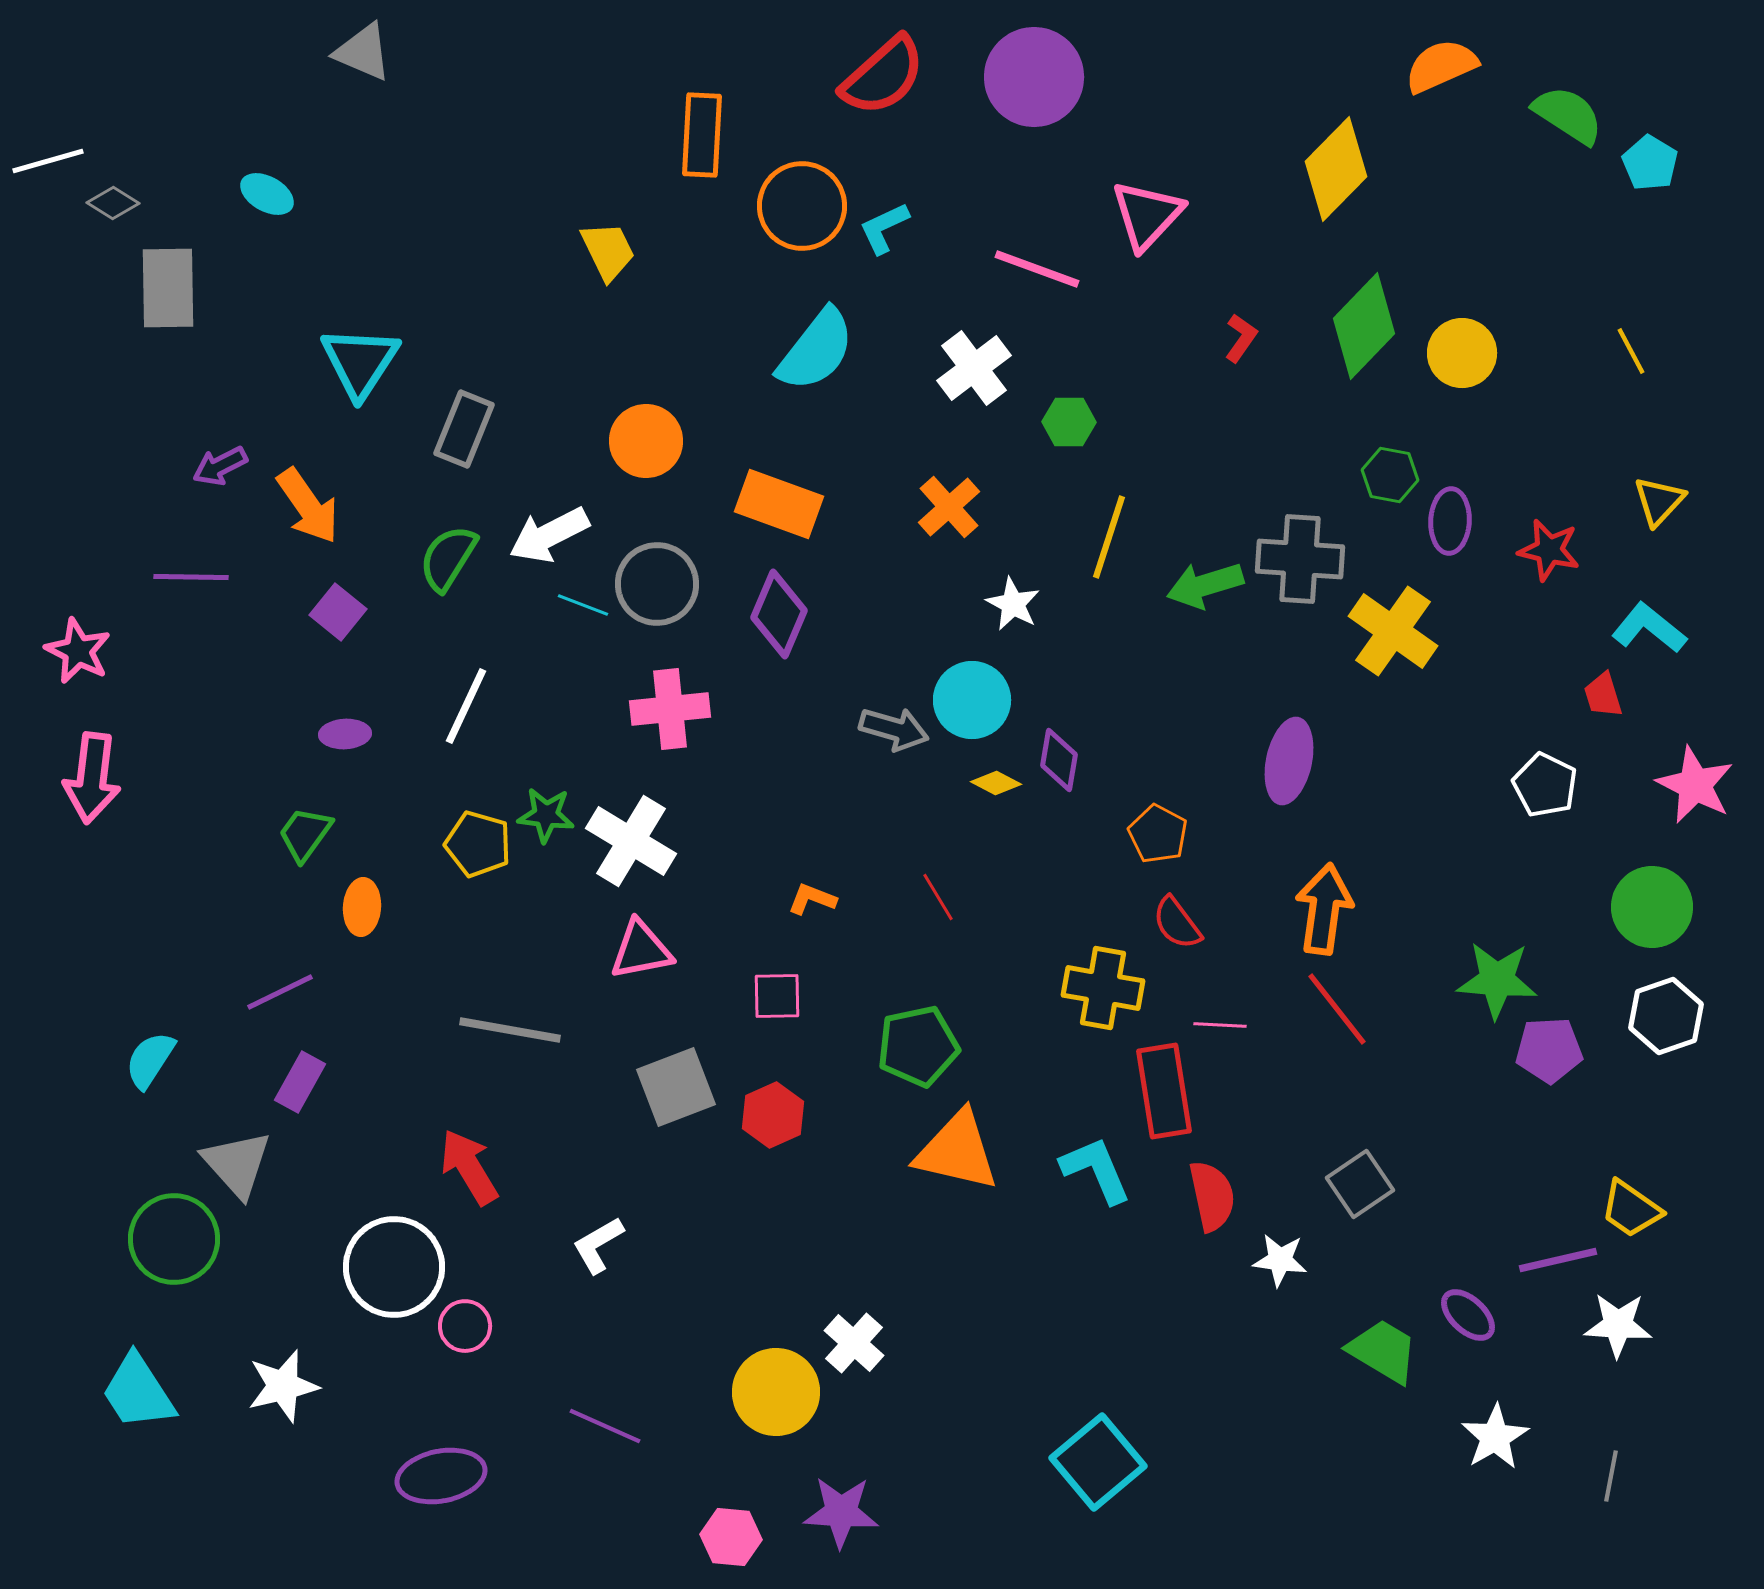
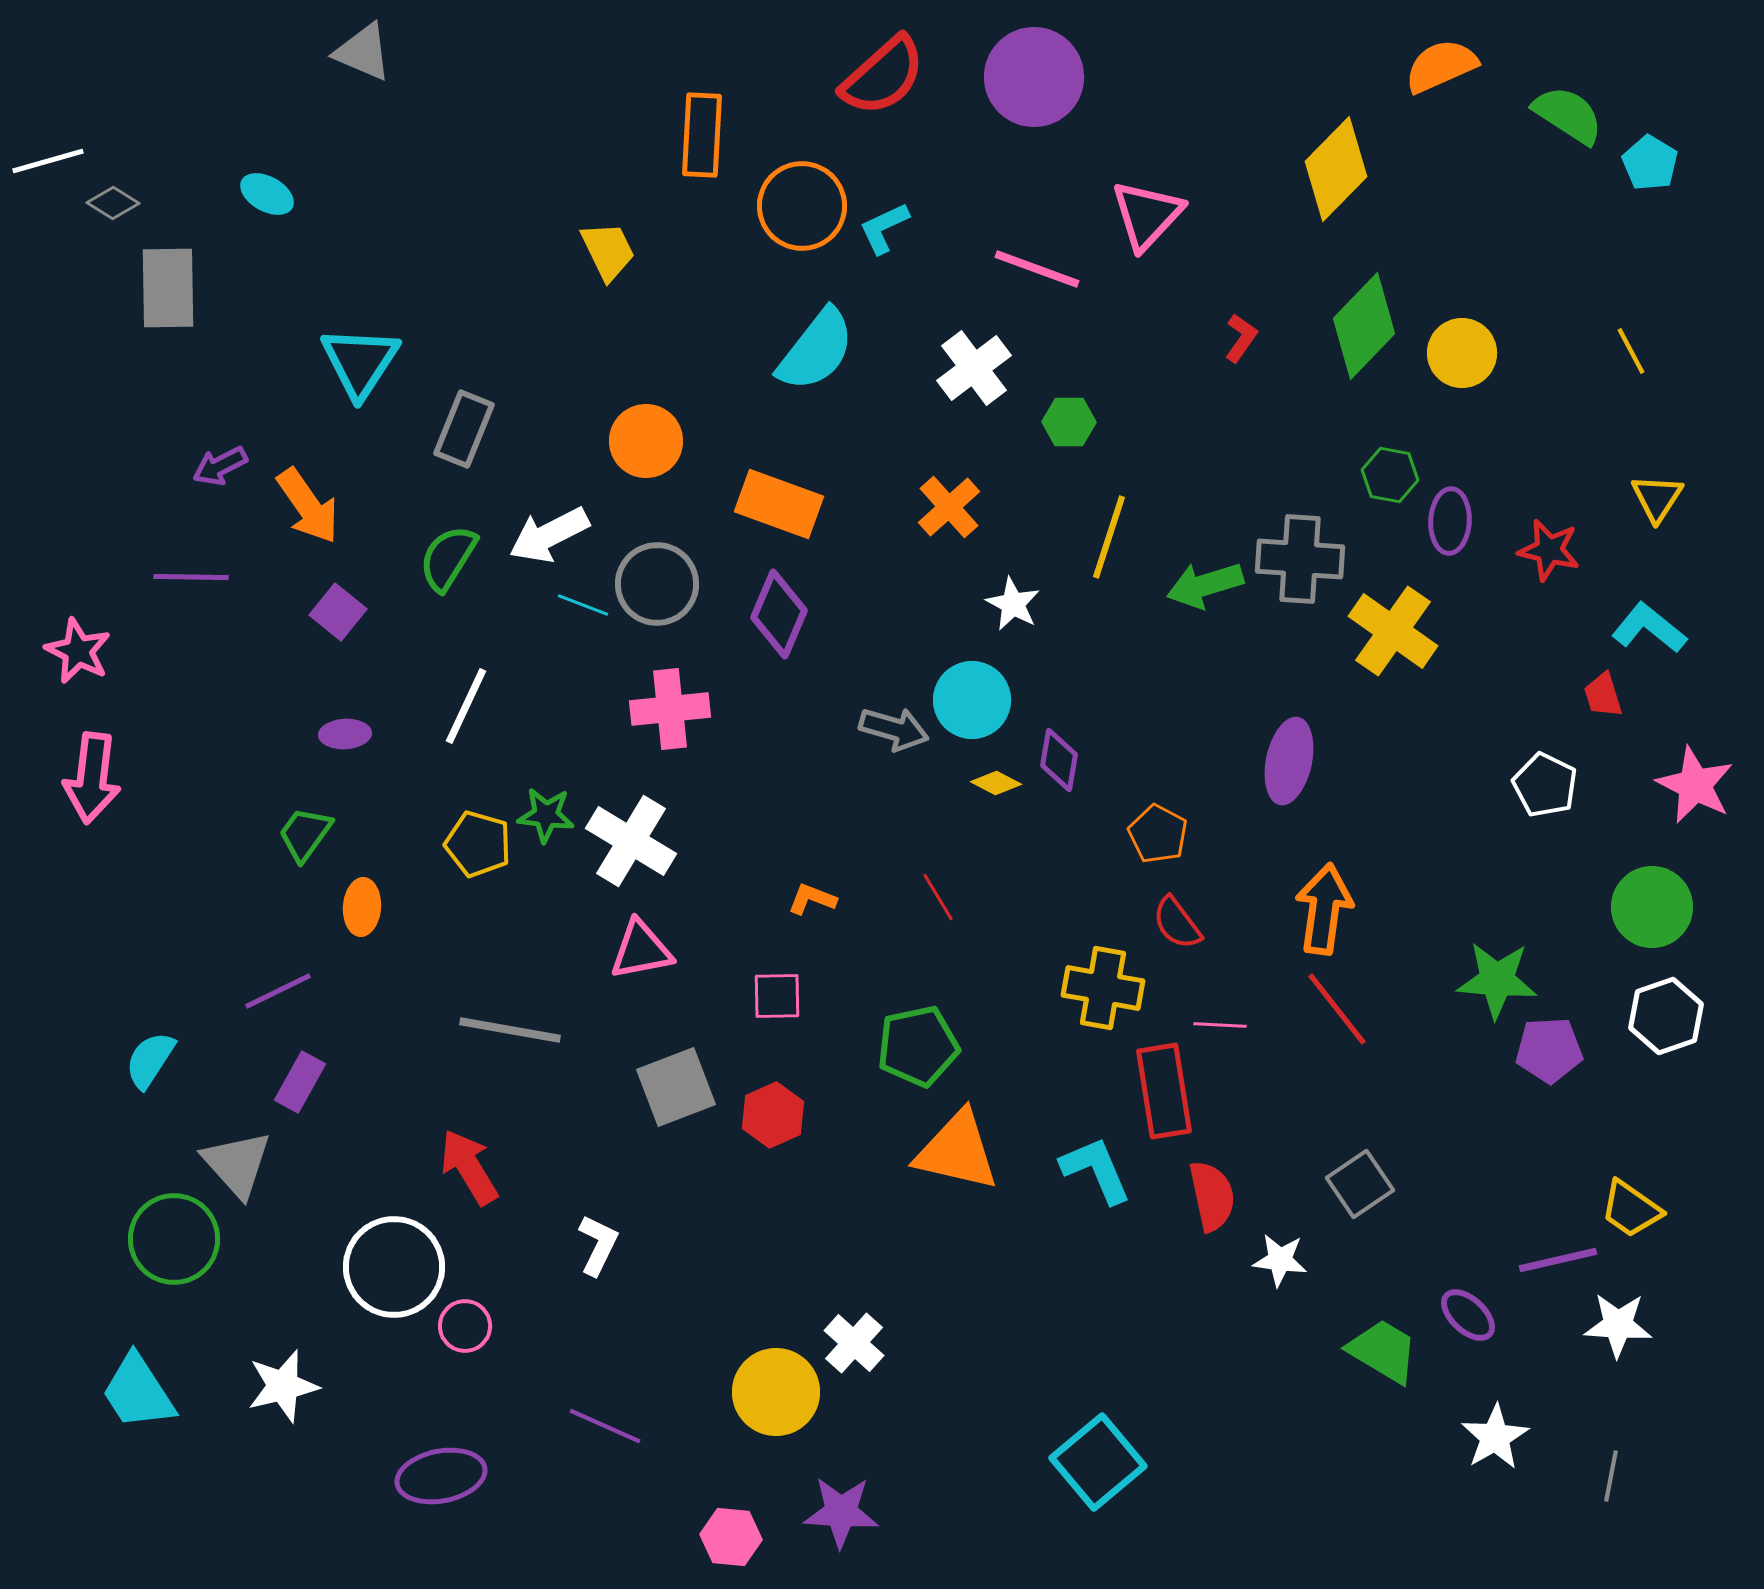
yellow triangle at (1659, 501): moved 2 px left, 3 px up; rotated 10 degrees counterclockwise
purple line at (280, 992): moved 2 px left, 1 px up
white L-shape at (598, 1245): rotated 146 degrees clockwise
